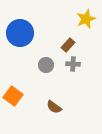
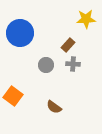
yellow star: rotated 18 degrees clockwise
